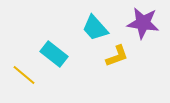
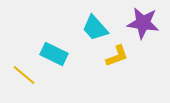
cyan rectangle: rotated 12 degrees counterclockwise
